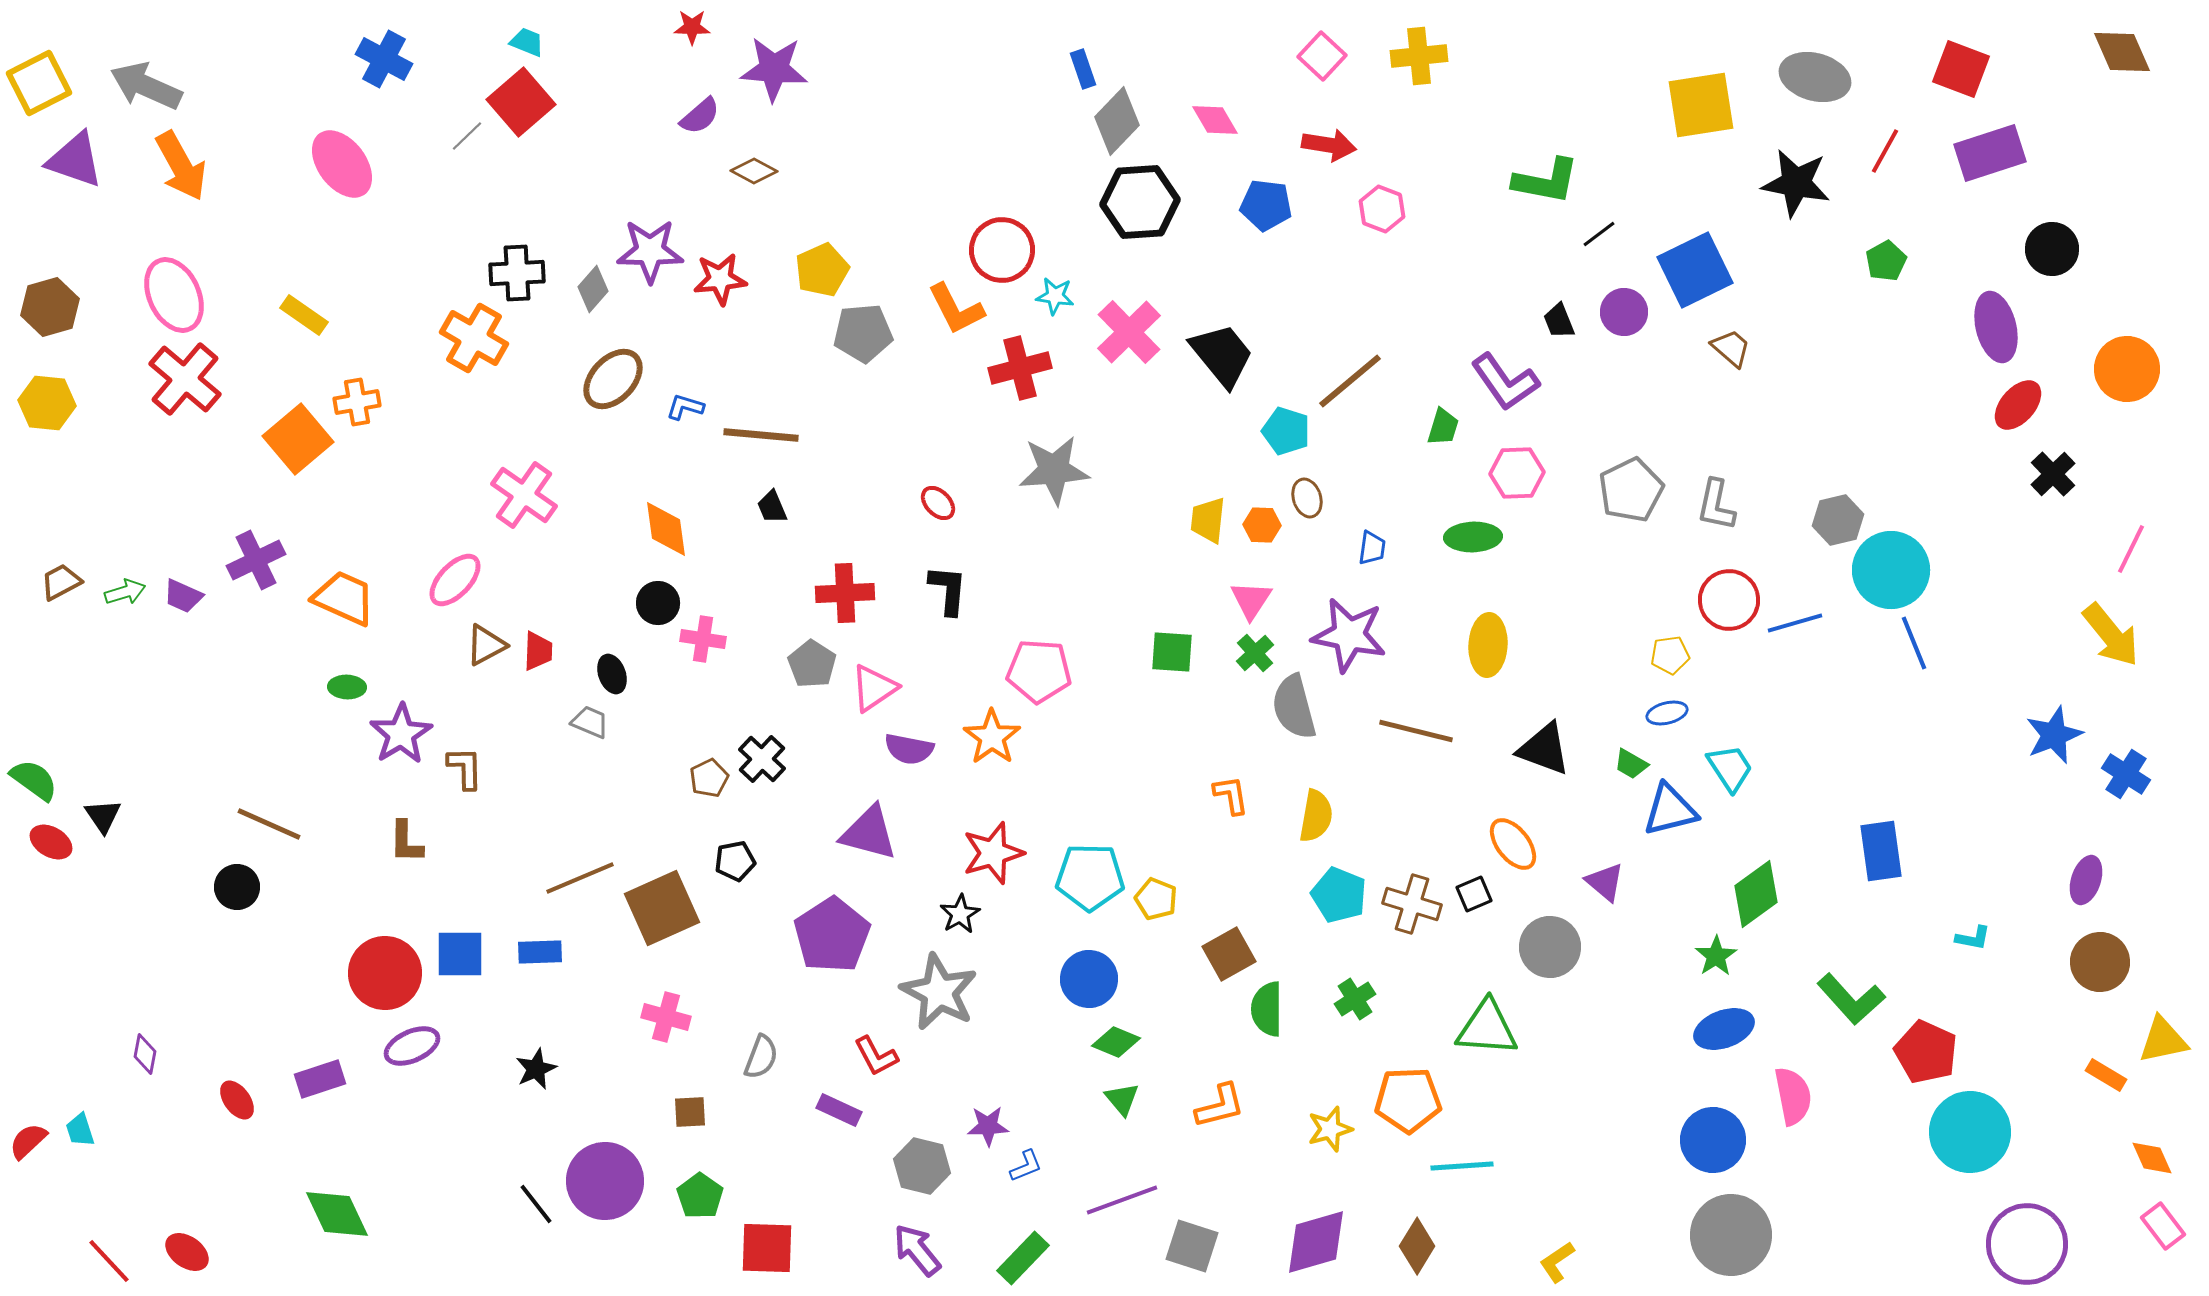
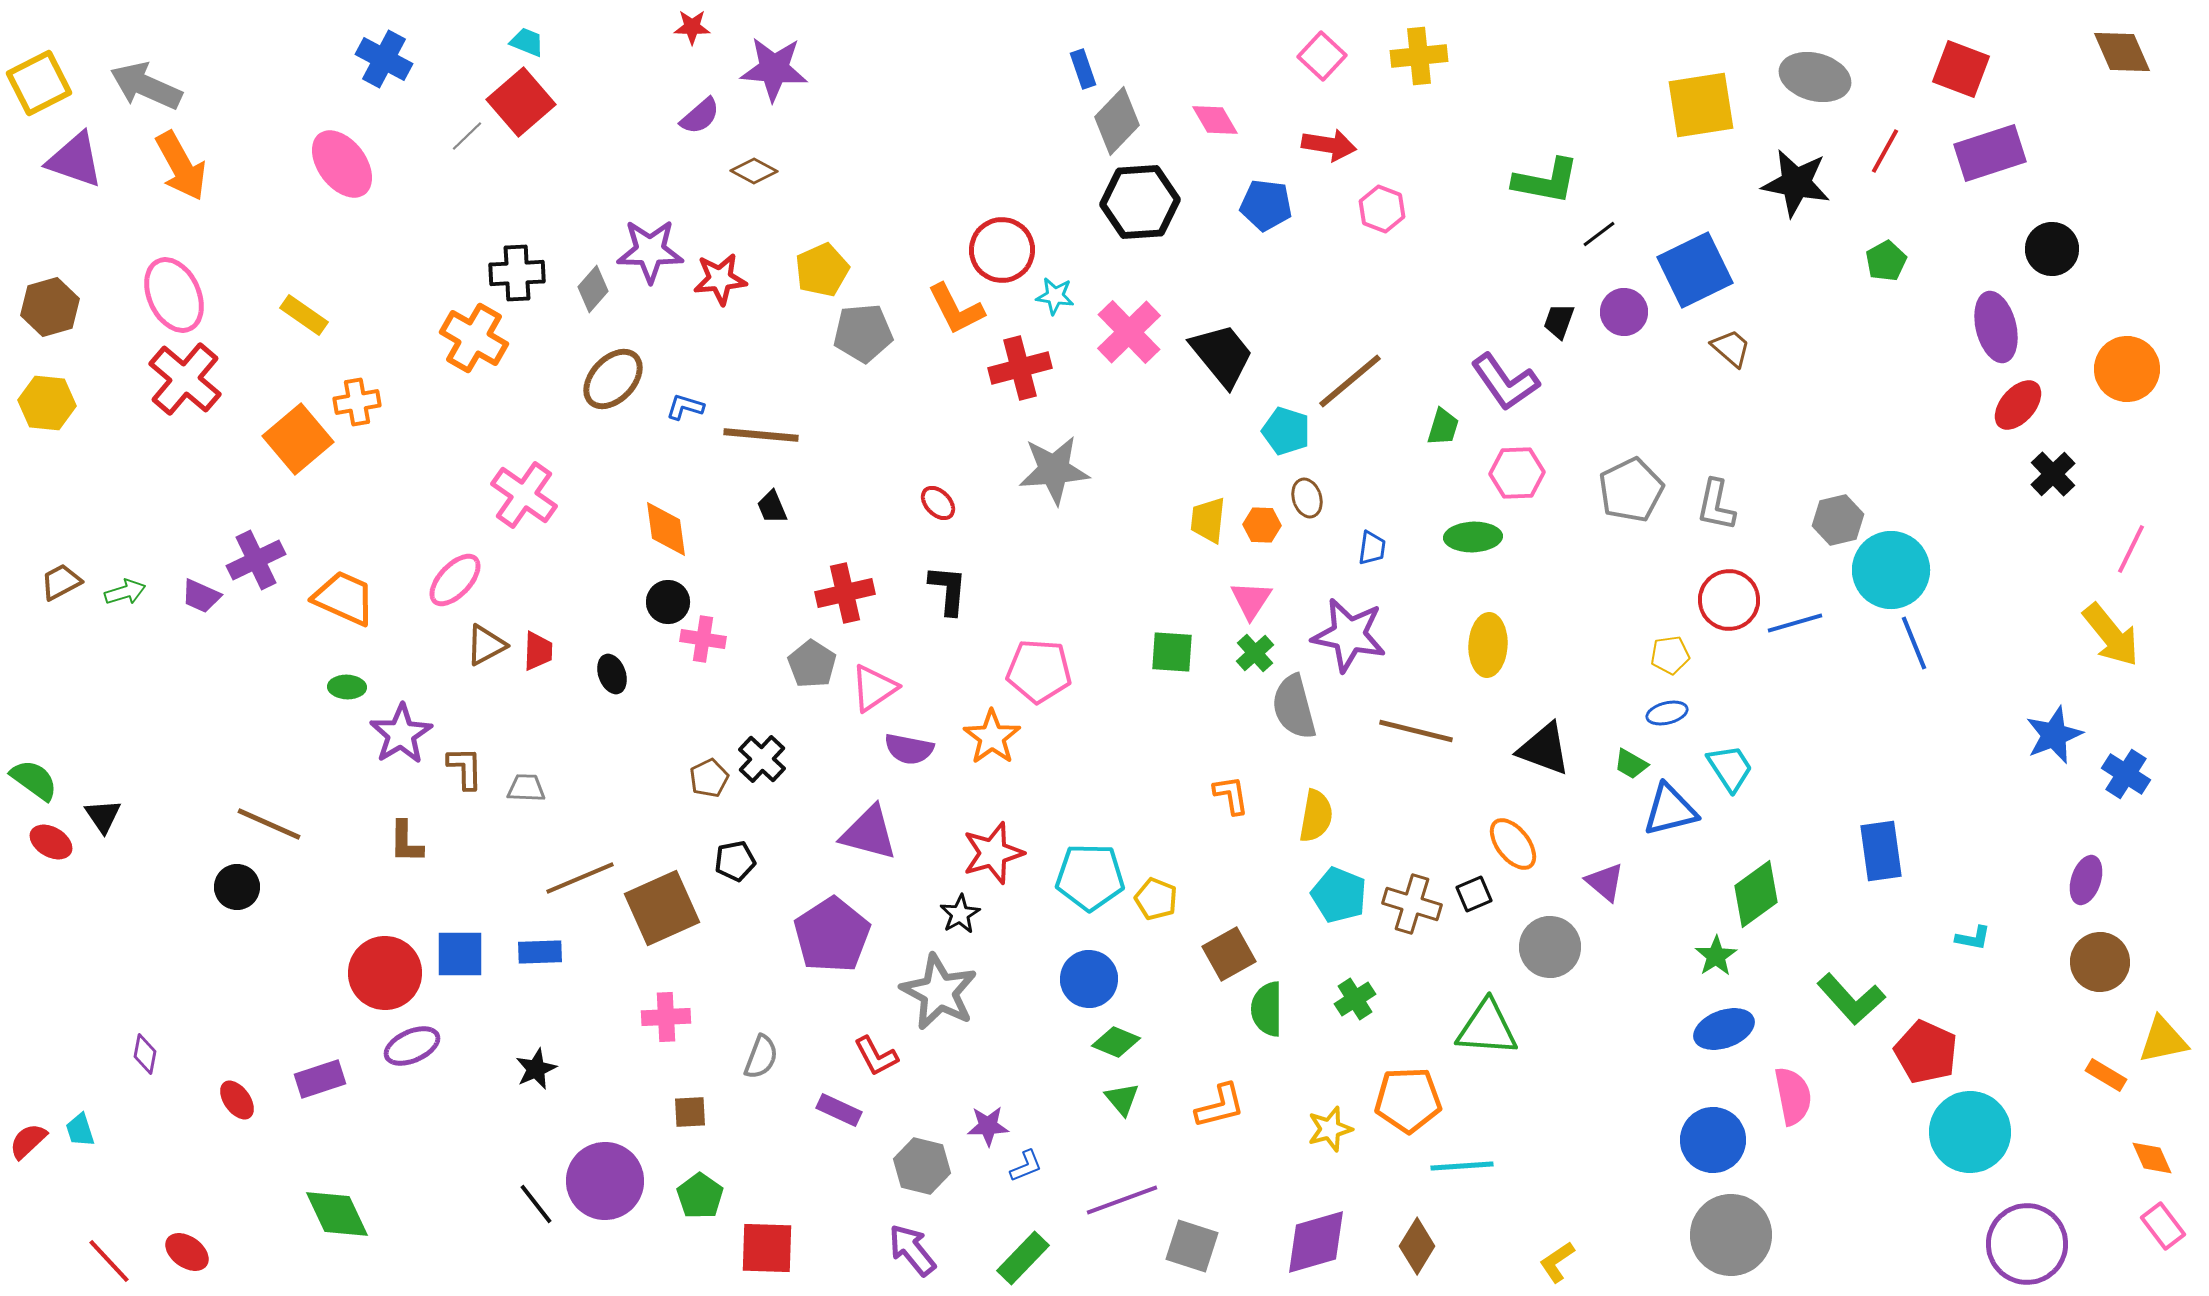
black trapezoid at (1559, 321): rotated 42 degrees clockwise
red cross at (845, 593): rotated 10 degrees counterclockwise
purple trapezoid at (183, 596): moved 18 px right
black circle at (658, 603): moved 10 px right, 1 px up
gray trapezoid at (590, 722): moved 64 px left, 66 px down; rotated 21 degrees counterclockwise
pink cross at (666, 1017): rotated 18 degrees counterclockwise
purple arrow at (917, 1250): moved 5 px left
